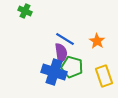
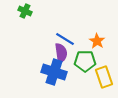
green pentagon: moved 13 px right, 6 px up; rotated 15 degrees counterclockwise
yellow rectangle: moved 1 px down
